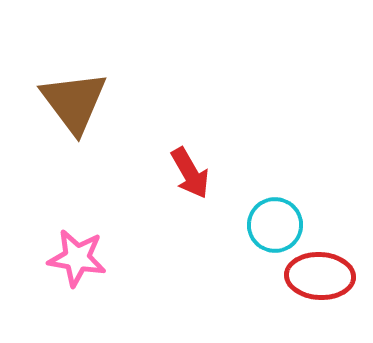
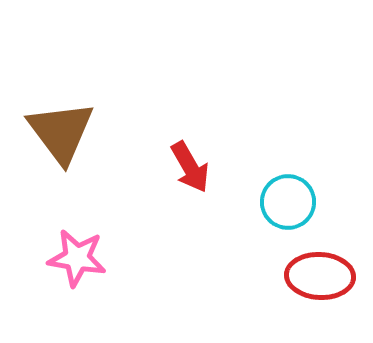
brown triangle: moved 13 px left, 30 px down
red arrow: moved 6 px up
cyan circle: moved 13 px right, 23 px up
